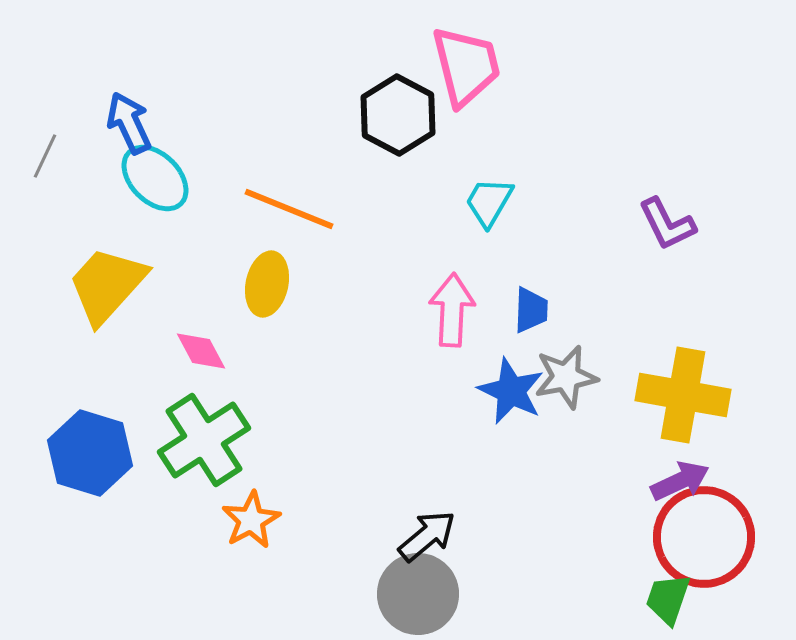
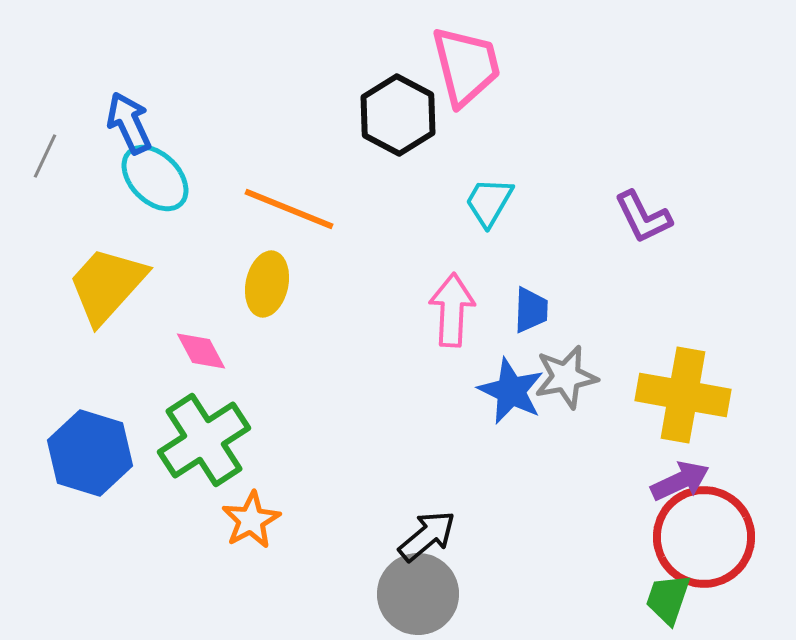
purple L-shape: moved 24 px left, 7 px up
